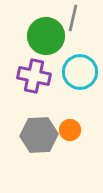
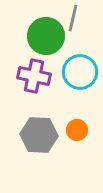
orange circle: moved 7 px right
gray hexagon: rotated 6 degrees clockwise
